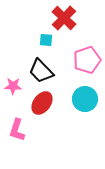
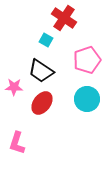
red cross: rotated 10 degrees counterclockwise
cyan square: rotated 24 degrees clockwise
black trapezoid: rotated 12 degrees counterclockwise
pink star: moved 1 px right, 1 px down
cyan circle: moved 2 px right
pink L-shape: moved 13 px down
